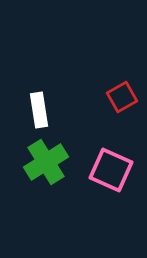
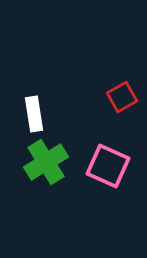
white rectangle: moved 5 px left, 4 px down
pink square: moved 3 px left, 4 px up
